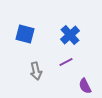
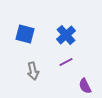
blue cross: moved 4 px left
gray arrow: moved 3 px left
